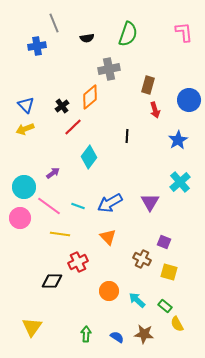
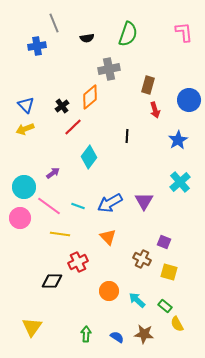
purple triangle: moved 6 px left, 1 px up
